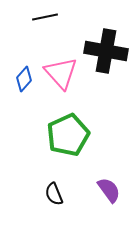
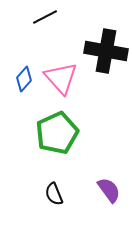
black line: rotated 15 degrees counterclockwise
pink triangle: moved 5 px down
green pentagon: moved 11 px left, 2 px up
